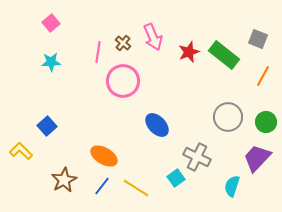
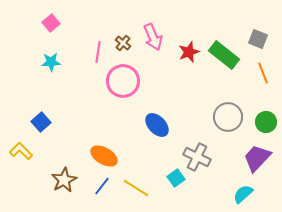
orange line: moved 3 px up; rotated 50 degrees counterclockwise
blue square: moved 6 px left, 4 px up
cyan semicircle: moved 11 px right, 8 px down; rotated 30 degrees clockwise
